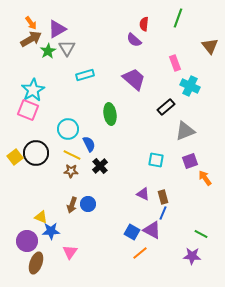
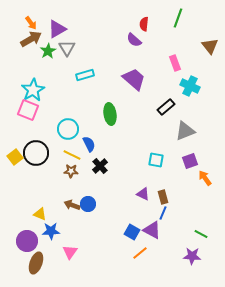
brown arrow at (72, 205): rotated 91 degrees clockwise
yellow triangle at (41, 217): moved 1 px left, 3 px up
